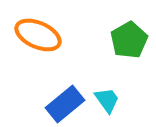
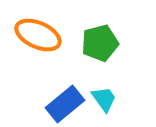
green pentagon: moved 29 px left, 3 px down; rotated 15 degrees clockwise
cyan trapezoid: moved 3 px left, 1 px up
